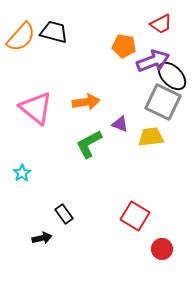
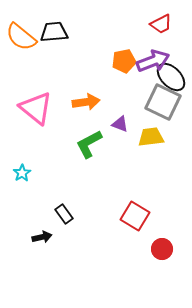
black trapezoid: rotated 20 degrees counterclockwise
orange semicircle: rotated 88 degrees clockwise
orange pentagon: moved 15 px down; rotated 20 degrees counterclockwise
black ellipse: moved 1 px left, 1 px down
black arrow: moved 1 px up
